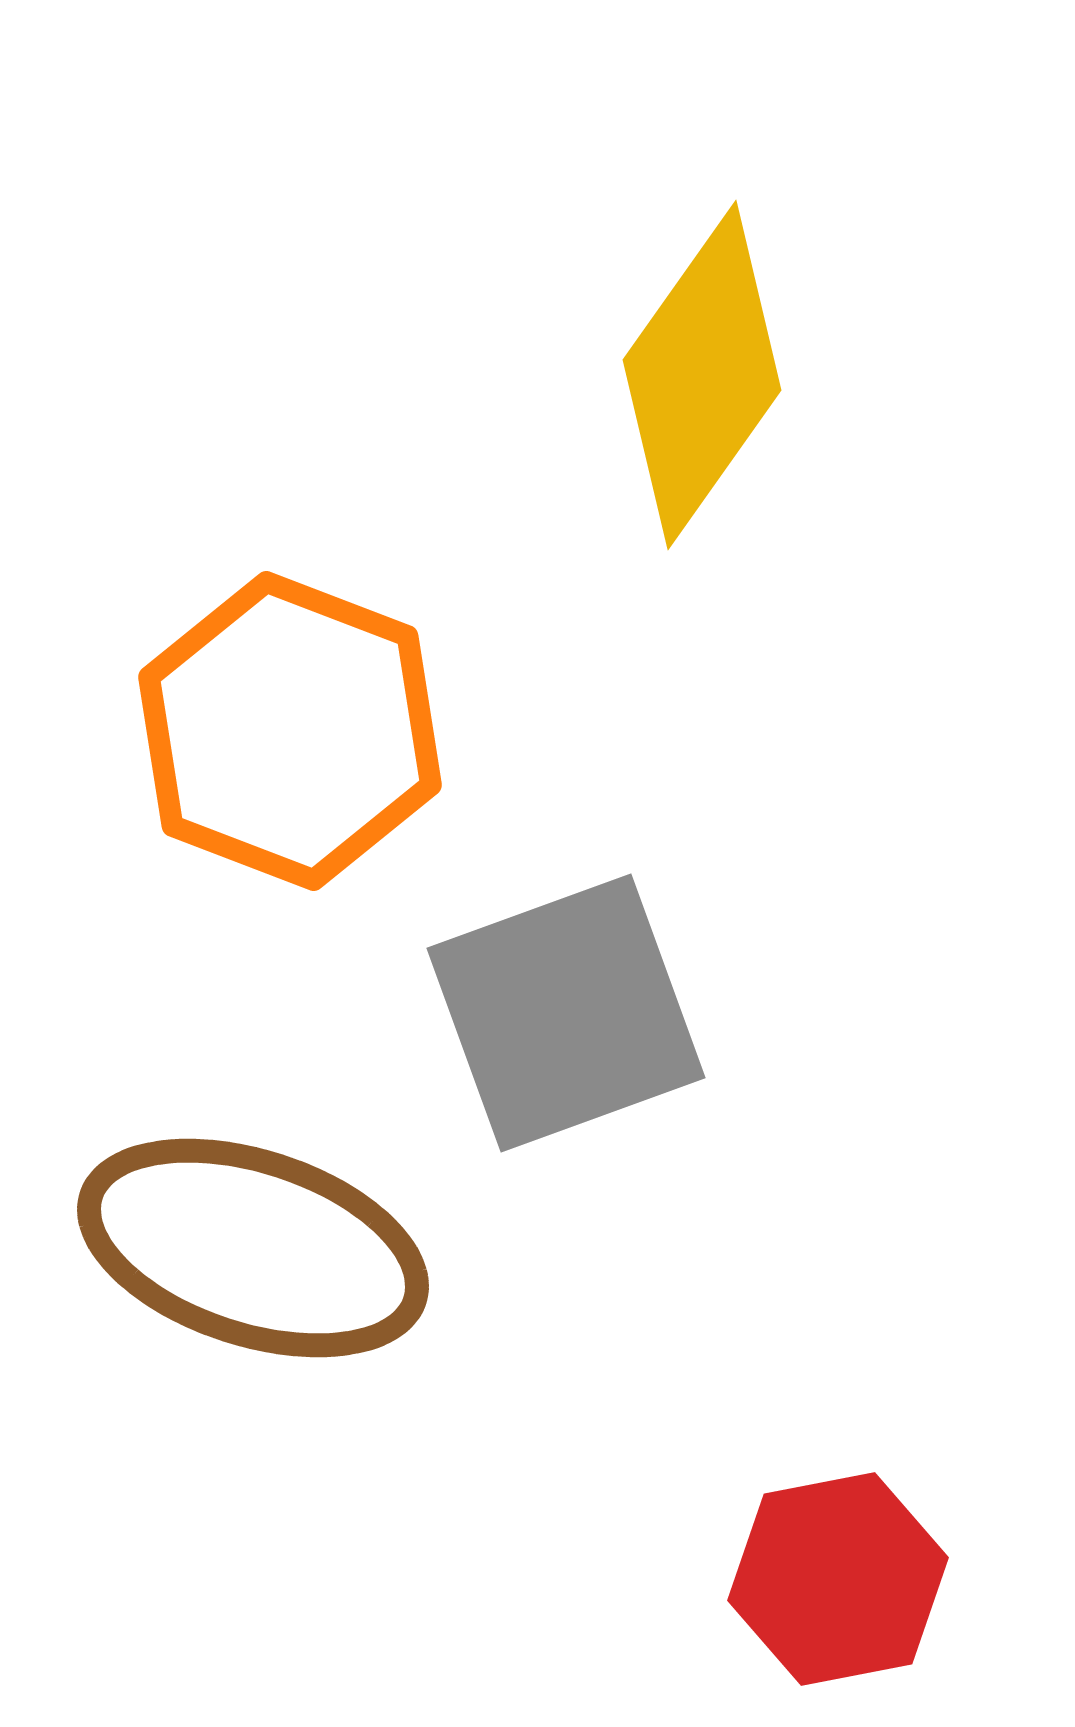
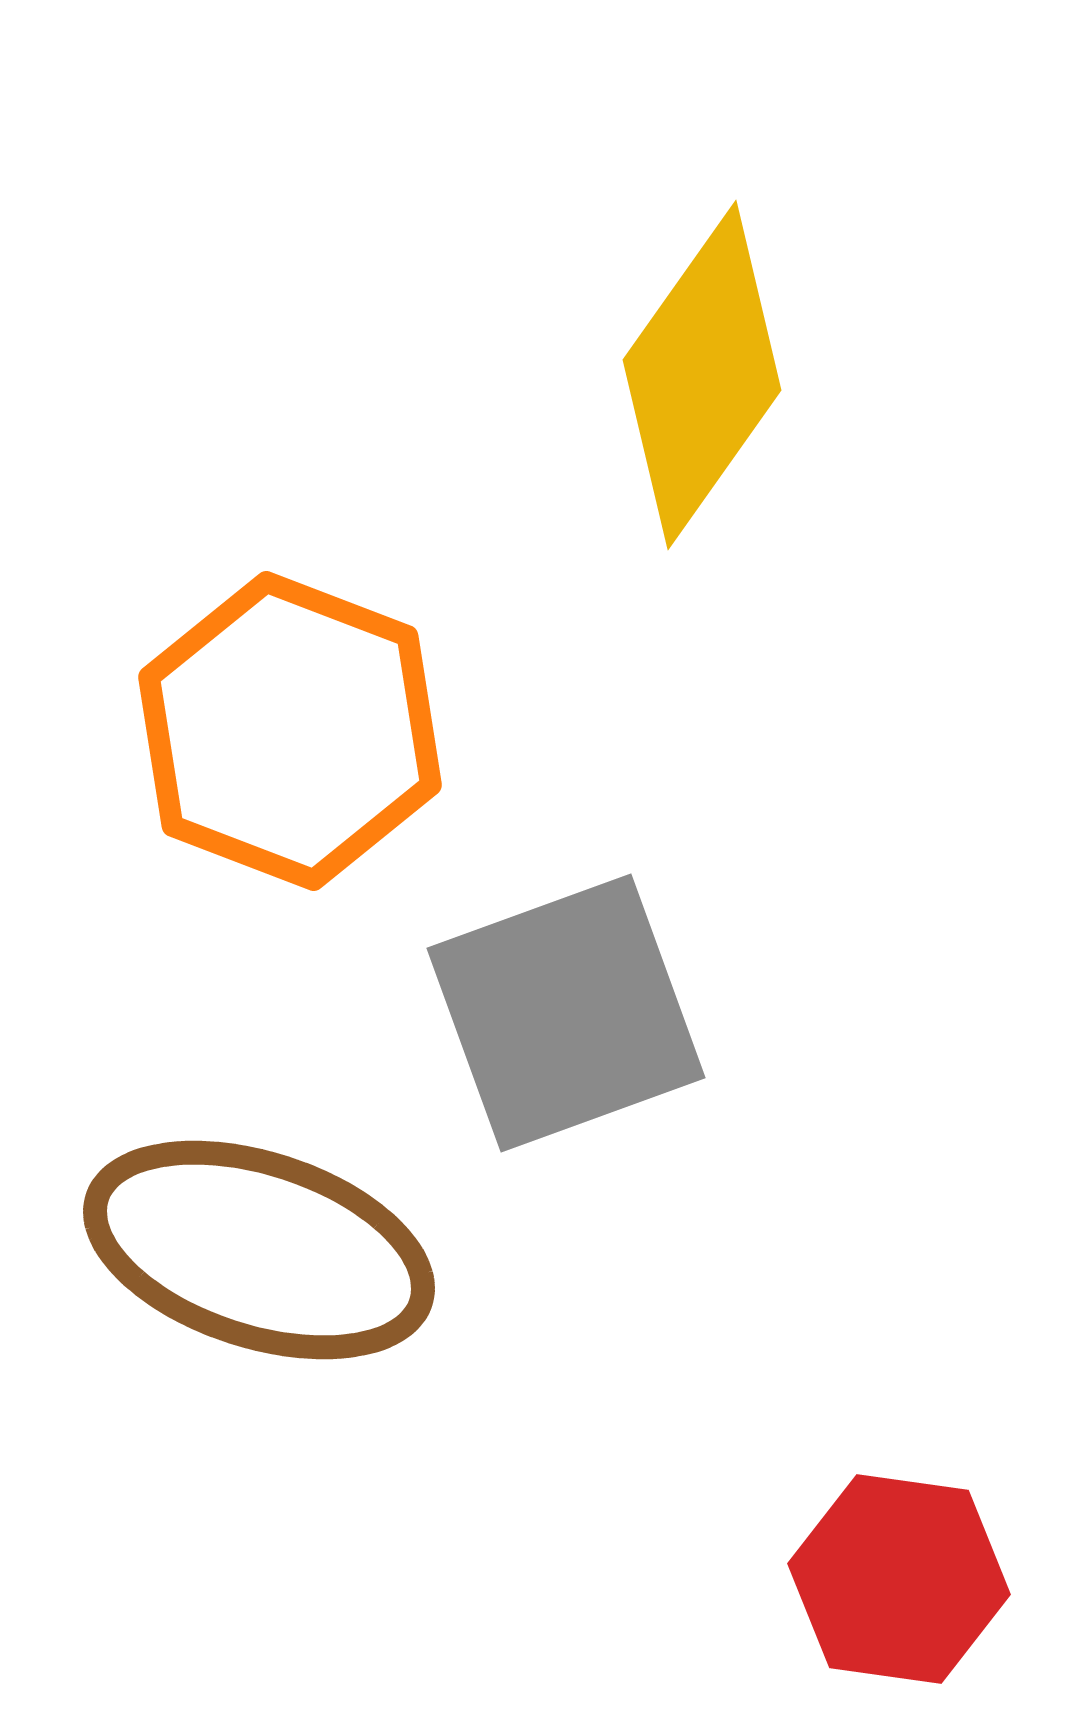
brown ellipse: moved 6 px right, 2 px down
red hexagon: moved 61 px right; rotated 19 degrees clockwise
